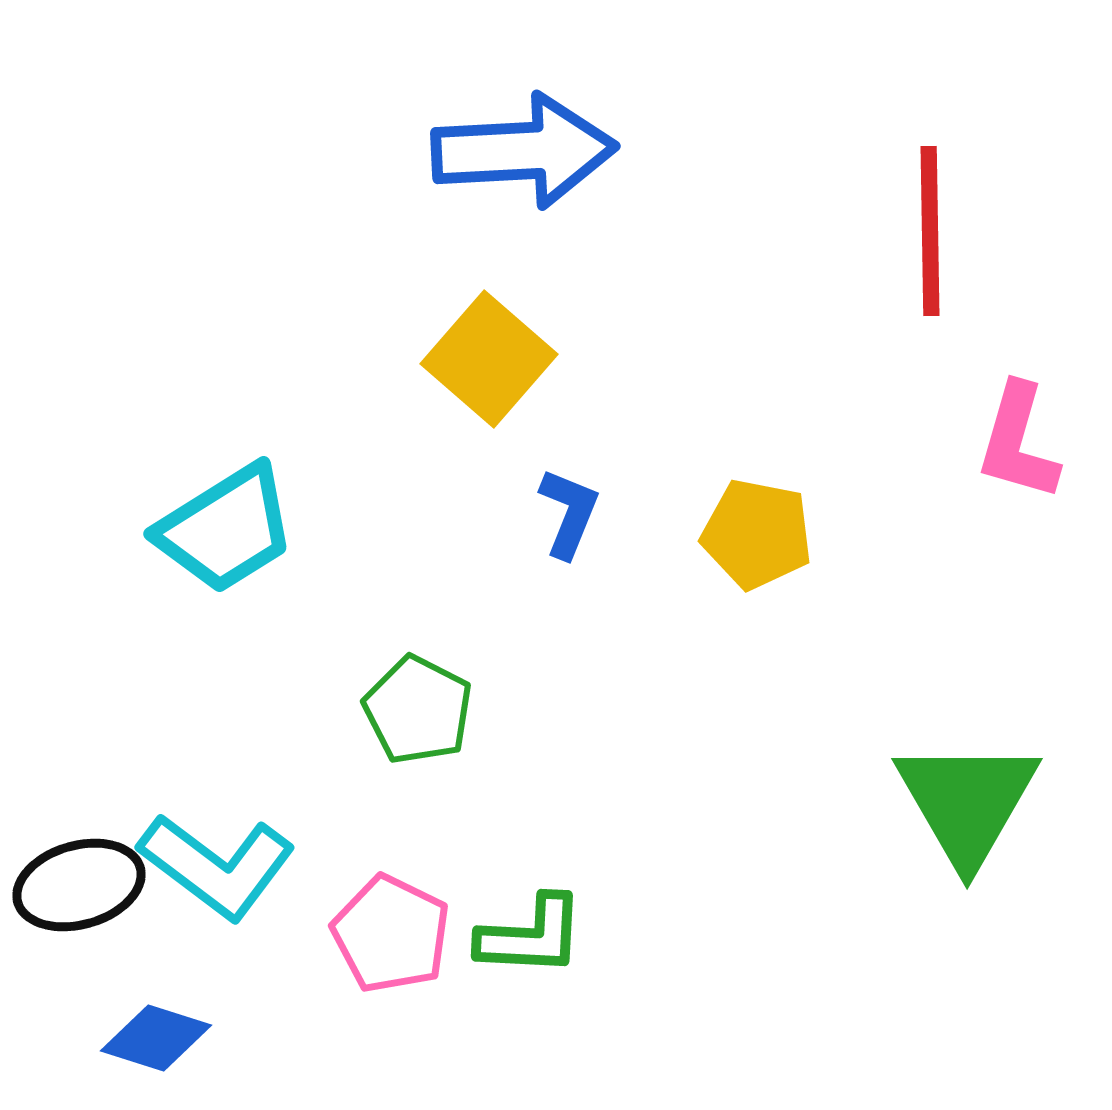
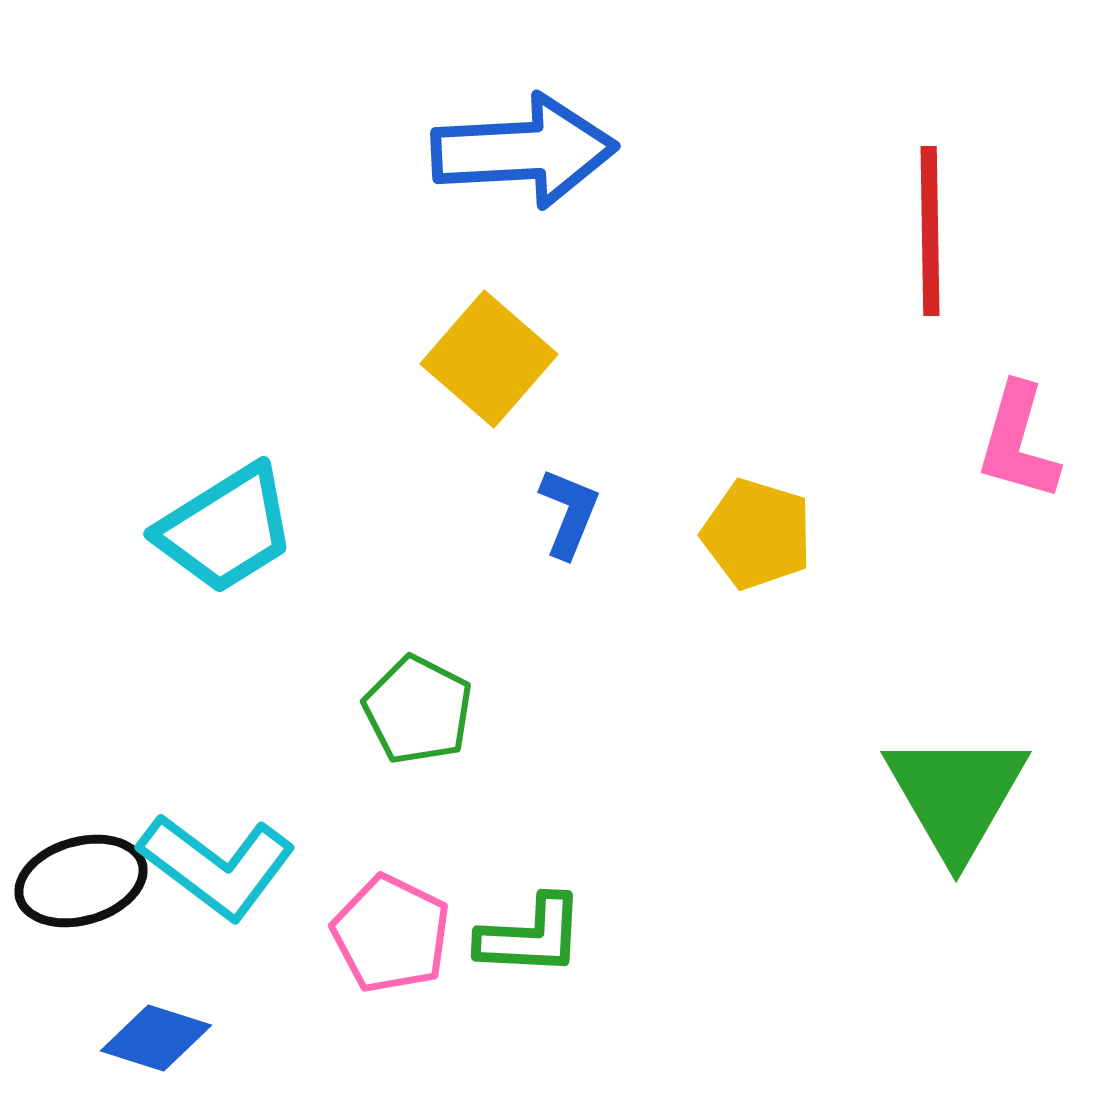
yellow pentagon: rotated 6 degrees clockwise
green triangle: moved 11 px left, 7 px up
black ellipse: moved 2 px right, 4 px up
